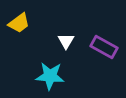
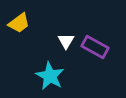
purple rectangle: moved 9 px left
cyan star: rotated 24 degrees clockwise
